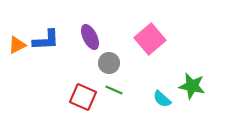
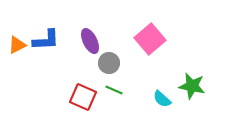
purple ellipse: moved 4 px down
